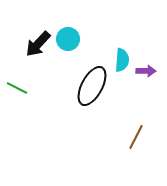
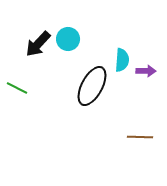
brown line: moved 4 px right; rotated 65 degrees clockwise
